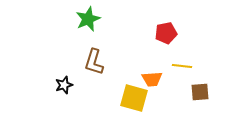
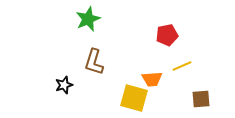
red pentagon: moved 1 px right, 2 px down
yellow line: rotated 30 degrees counterclockwise
brown square: moved 1 px right, 7 px down
